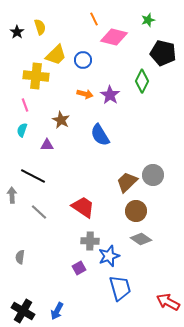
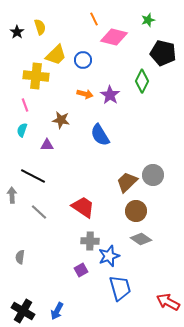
brown star: rotated 18 degrees counterclockwise
purple square: moved 2 px right, 2 px down
